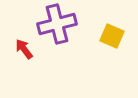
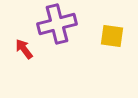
yellow square: rotated 15 degrees counterclockwise
